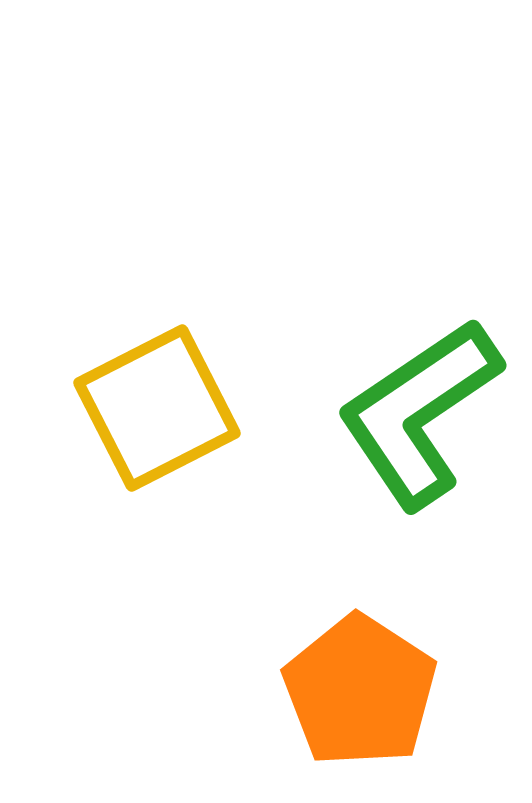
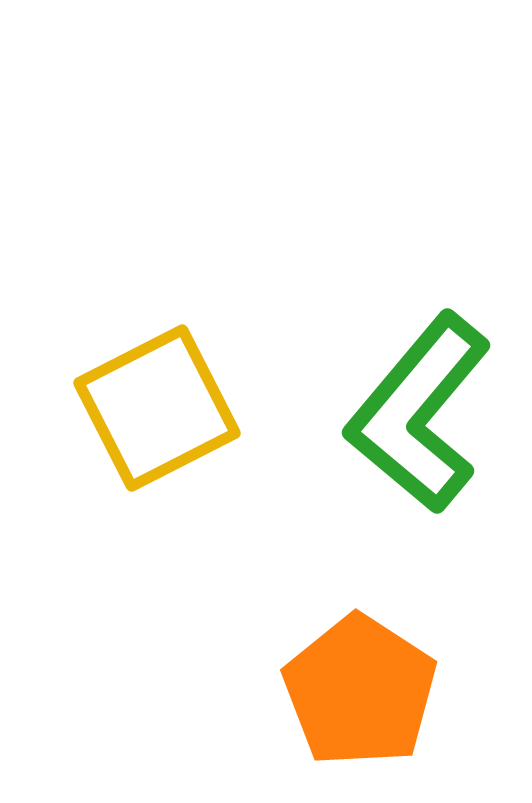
green L-shape: rotated 16 degrees counterclockwise
